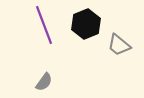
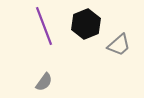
purple line: moved 1 px down
gray trapezoid: rotated 80 degrees counterclockwise
